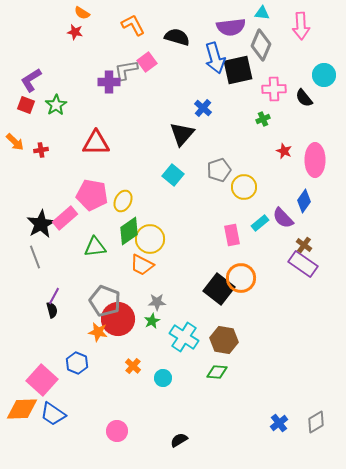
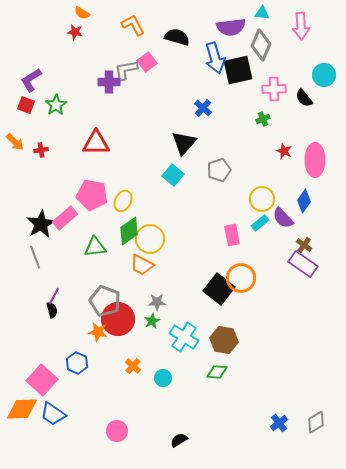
black triangle at (182, 134): moved 2 px right, 9 px down
yellow circle at (244, 187): moved 18 px right, 12 px down
